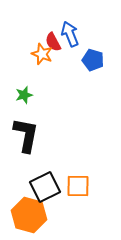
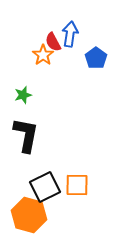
blue arrow: rotated 30 degrees clockwise
orange star: moved 1 px right, 1 px down; rotated 15 degrees clockwise
blue pentagon: moved 3 px right, 2 px up; rotated 20 degrees clockwise
green star: moved 1 px left
orange square: moved 1 px left, 1 px up
